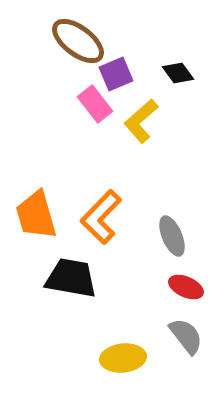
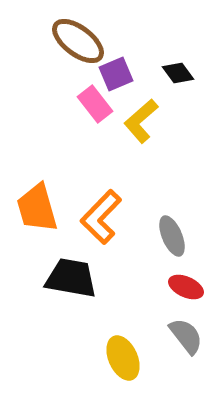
orange trapezoid: moved 1 px right, 7 px up
yellow ellipse: rotated 72 degrees clockwise
